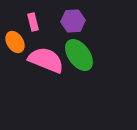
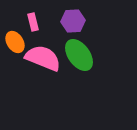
pink semicircle: moved 3 px left, 2 px up
